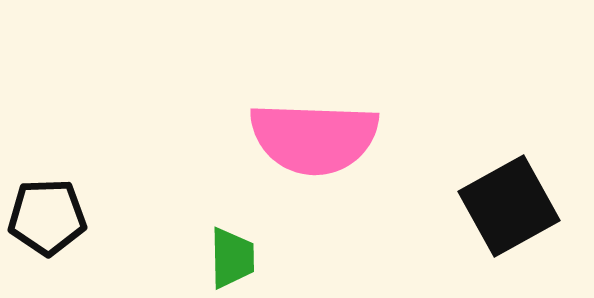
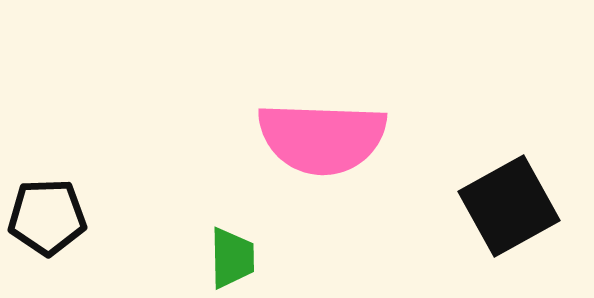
pink semicircle: moved 8 px right
